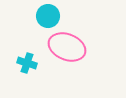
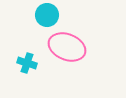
cyan circle: moved 1 px left, 1 px up
